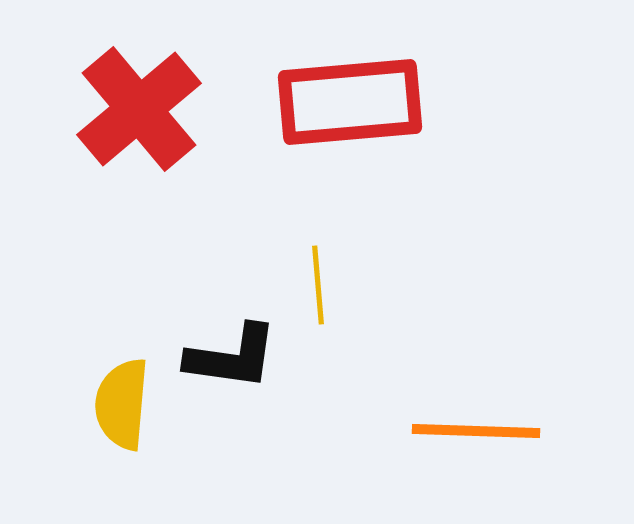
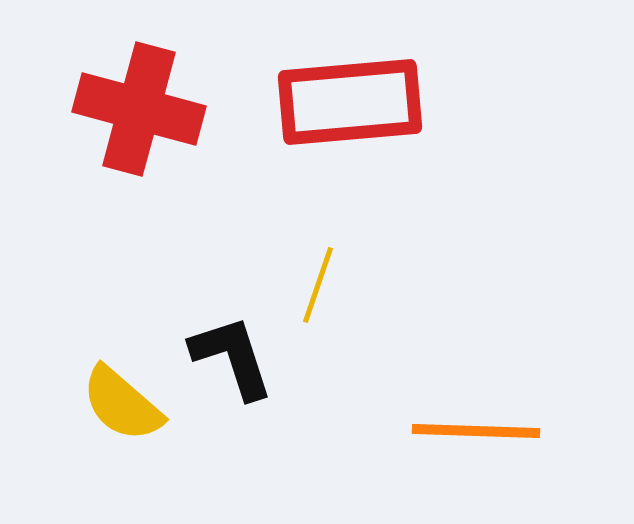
red cross: rotated 35 degrees counterclockwise
yellow line: rotated 24 degrees clockwise
black L-shape: rotated 116 degrees counterclockwise
yellow semicircle: rotated 54 degrees counterclockwise
